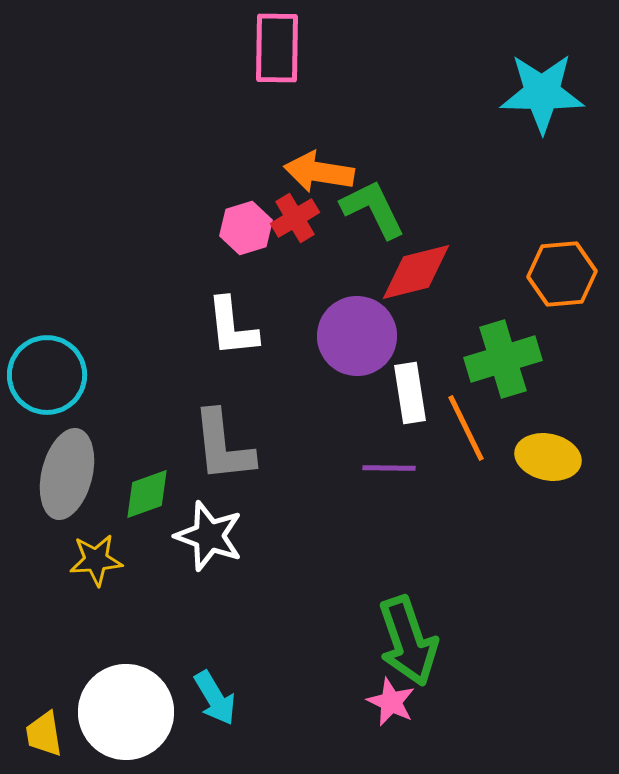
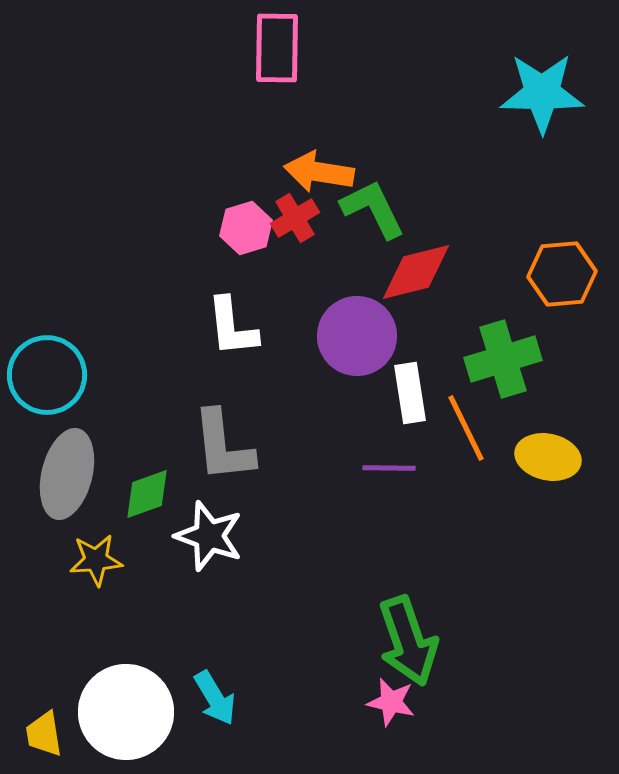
pink star: rotated 12 degrees counterclockwise
